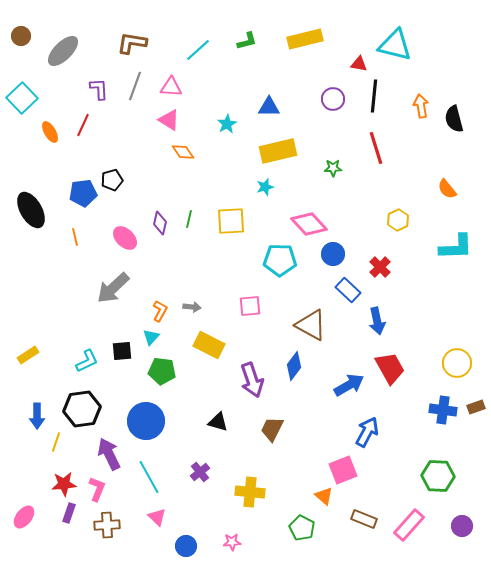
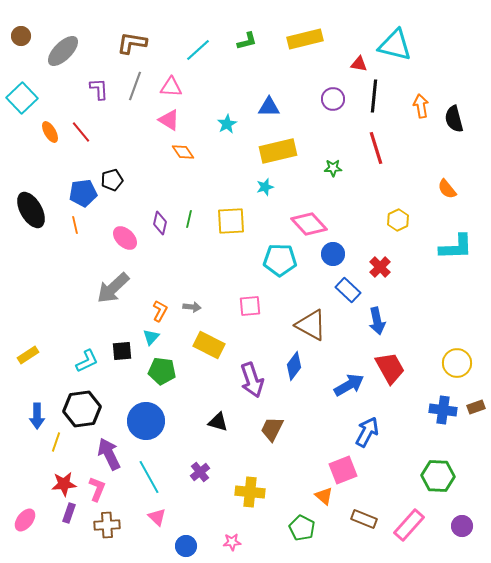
red line at (83, 125): moved 2 px left, 7 px down; rotated 65 degrees counterclockwise
orange line at (75, 237): moved 12 px up
pink ellipse at (24, 517): moved 1 px right, 3 px down
